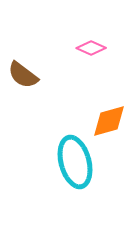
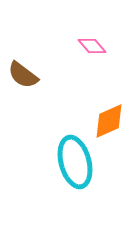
pink diamond: moved 1 px right, 2 px up; rotated 24 degrees clockwise
orange diamond: rotated 9 degrees counterclockwise
